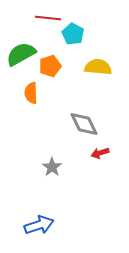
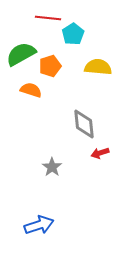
cyan pentagon: rotated 10 degrees clockwise
orange semicircle: moved 3 px up; rotated 110 degrees clockwise
gray diamond: rotated 20 degrees clockwise
